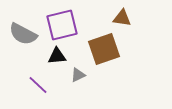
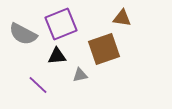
purple square: moved 1 px left, 1 px up; rotated 8 degrees counterclockwise
gray triangle: moved 2 px right; rotated 14 degrees clockwise
